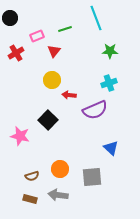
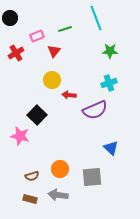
black square: moved 11 px left, 5 px up
